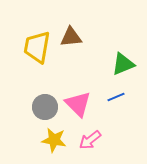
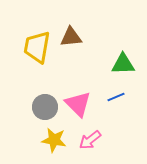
green triangle: rotated 20 degrees clockwise
